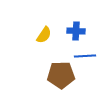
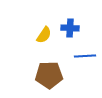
blue cross: moved 6 px left, 3 px up
brown pentagon: moved 12 px left
